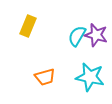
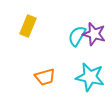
purple star: moved 2 px left, 1 px up
